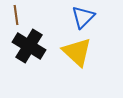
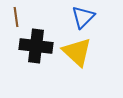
brown line: moved 2 px down
black cross: moved 7 px right; rotated 24 degrees counterclockwise
